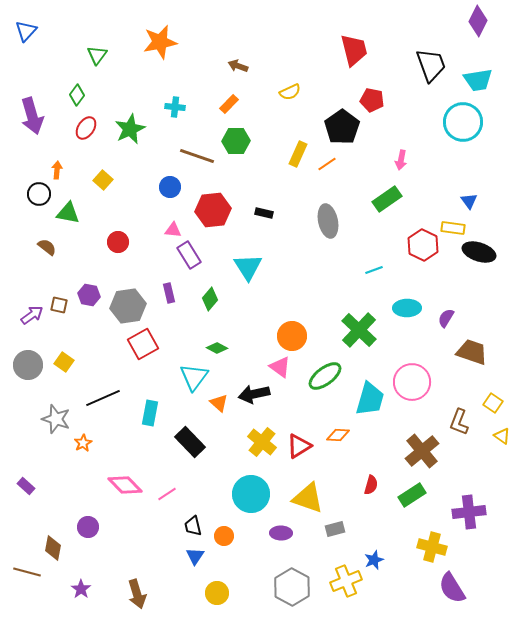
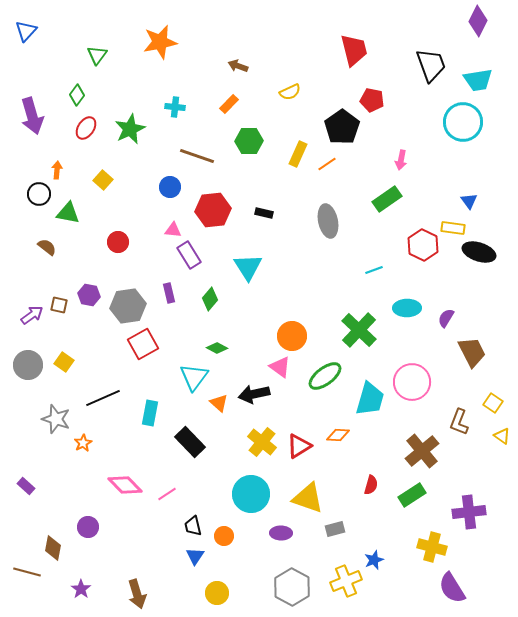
green hexagon at (236, 141): moved 13 px right
brown trapezoid at (472, 352): rotated 44 degrees clockwise
